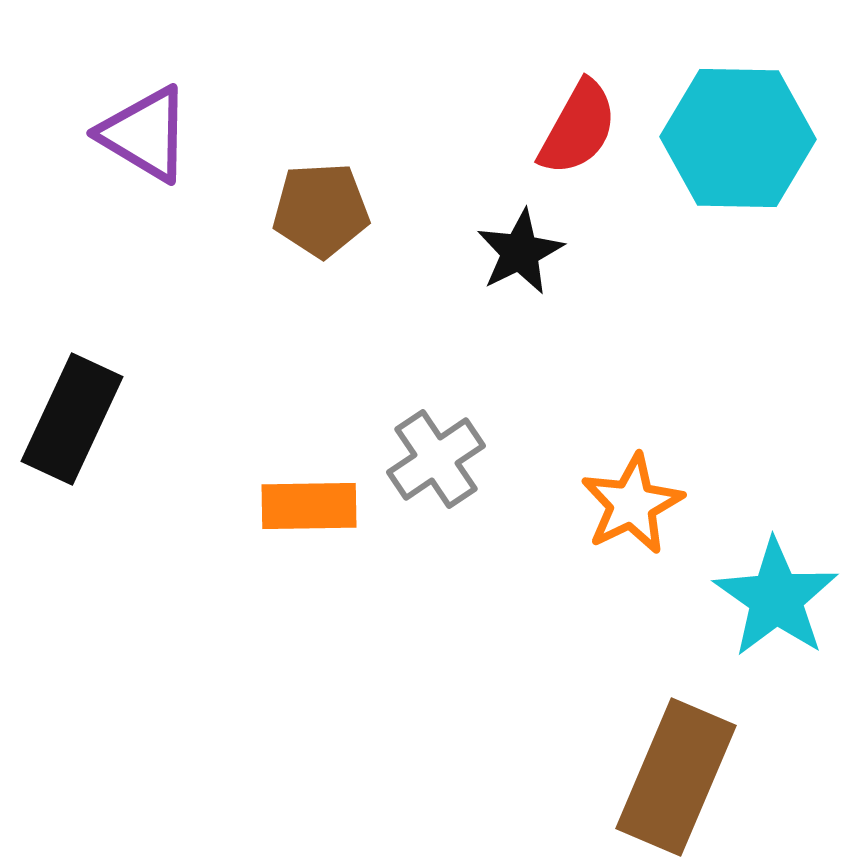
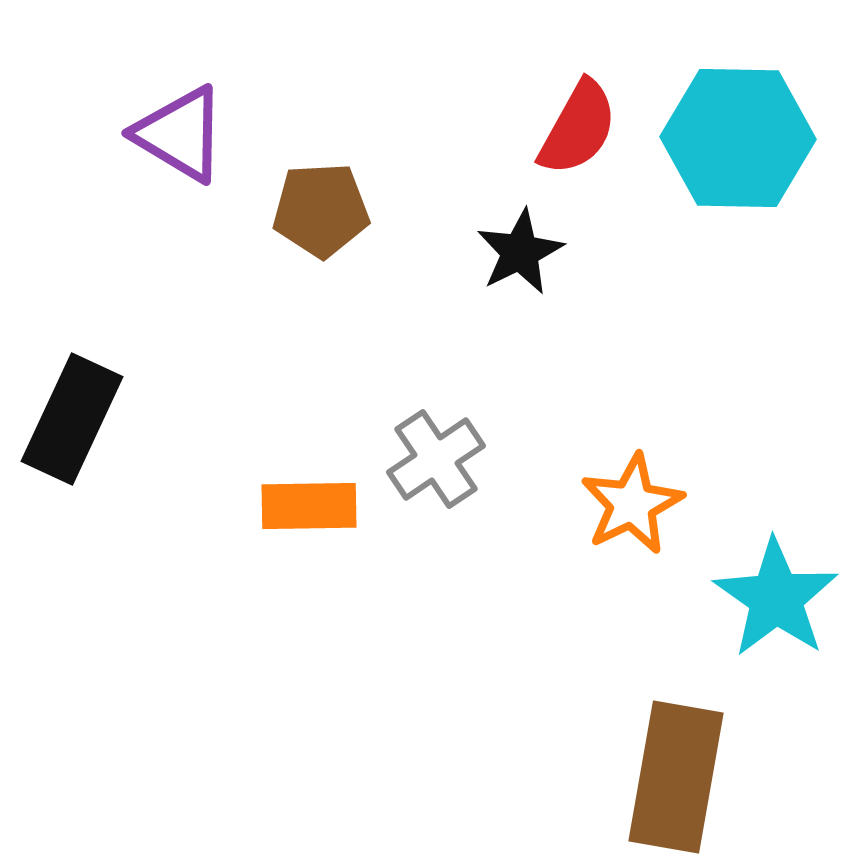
purple triangle: moved 35 px right
brown rectangle: rotated 13 degrees counterclockwise
